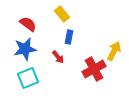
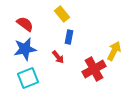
red semicircle: moved 3 px left
